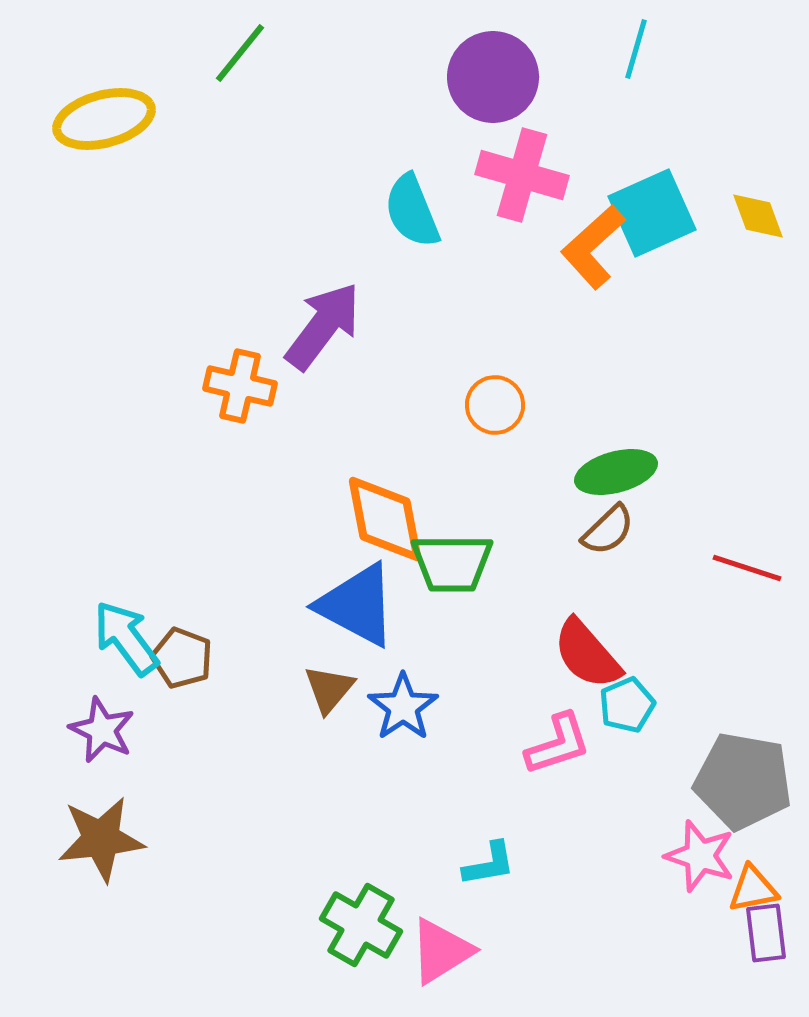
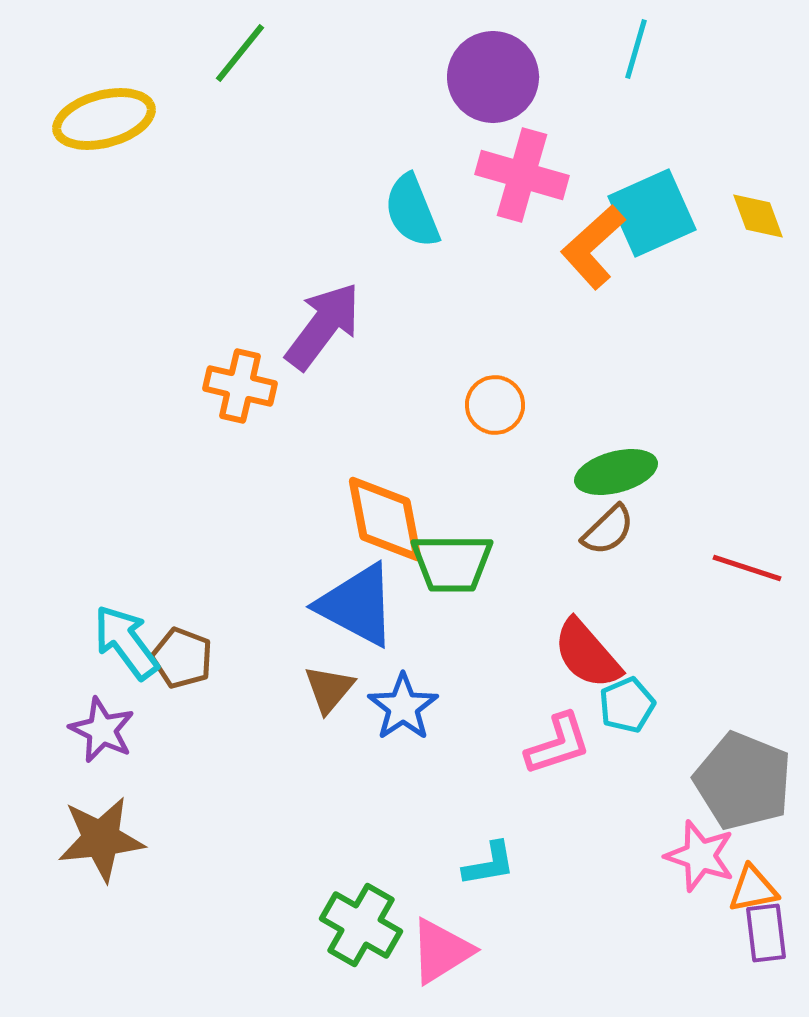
cyan arrow: moved 4 px down
gray pentagon: rotated 12 degrees clockwise
